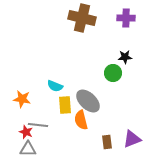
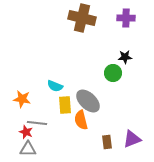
gray line: moved 1 px left, 2 px up
